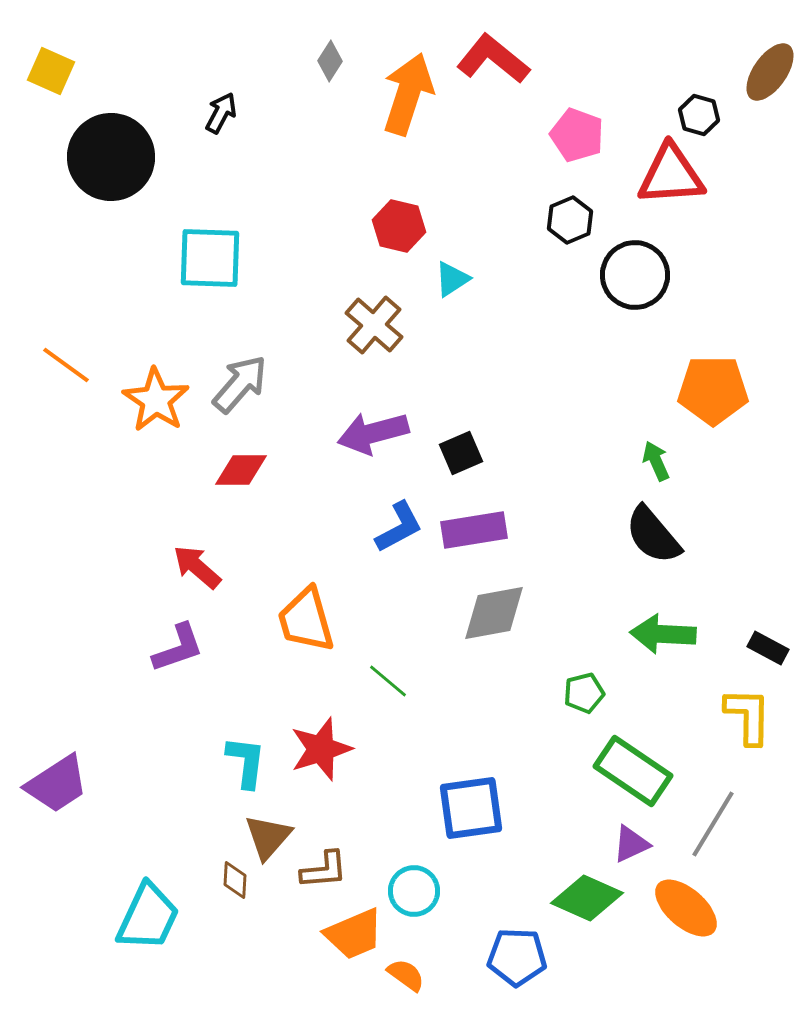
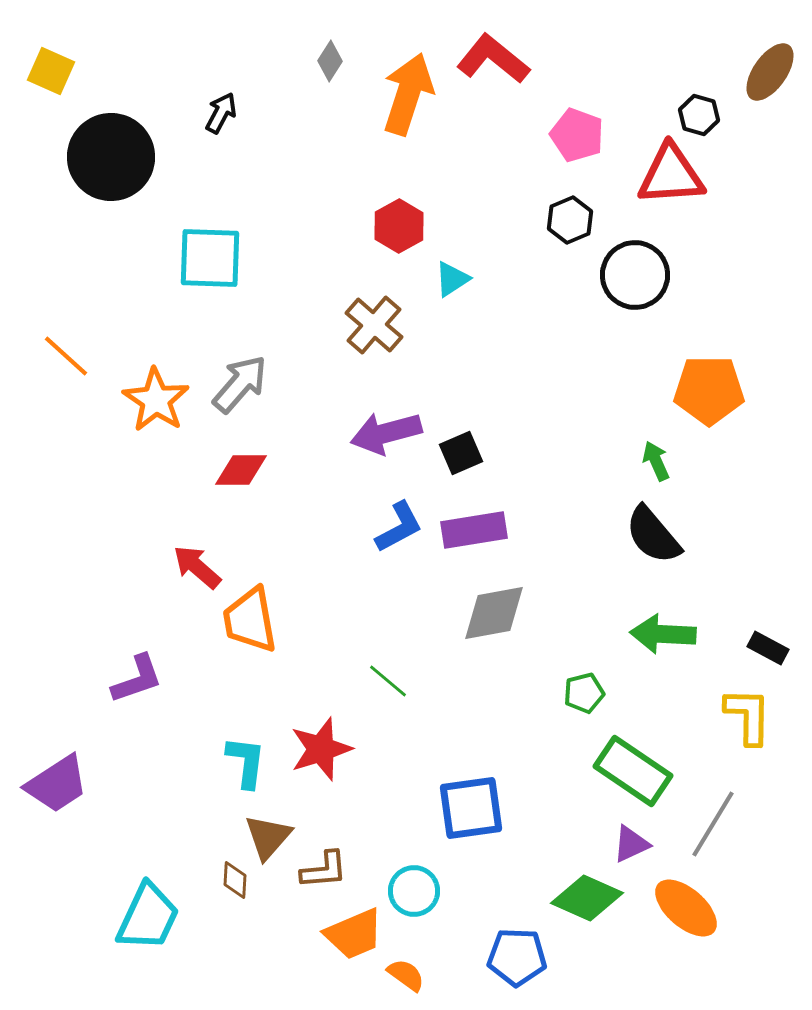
red hexagon at (399, 226): rotated 18 degrees clockwise
orange line at (66, 365): moved 9 px up; rotated 6 degrees clockwise
orange pentagon at (713, 390): moved 4 px left
purple arrow at (373, 433): moved 13 px right
orange trapezoid at (306, 620): moved 56 px left; rotated 6 degrees clockwise
purple L-shape at (178, 648): moved 41 px left, 31 px down
